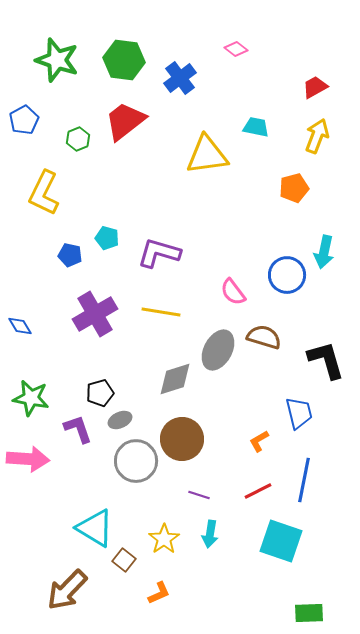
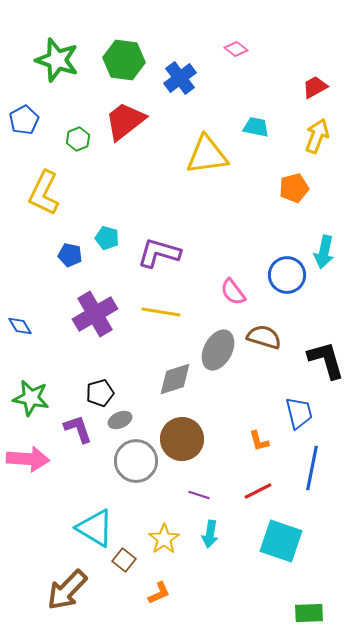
orange L-shape at (259, 441): rotated 75 degrees counterclockwise
blue line at (304, 480): moved 8 px right, 12 px up
